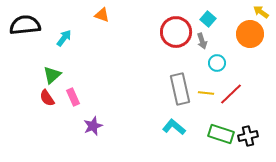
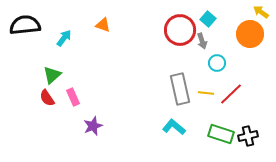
orange triangle: moved 1 px right, 10 px down
red circle: moved 4 px right, 2 px up
